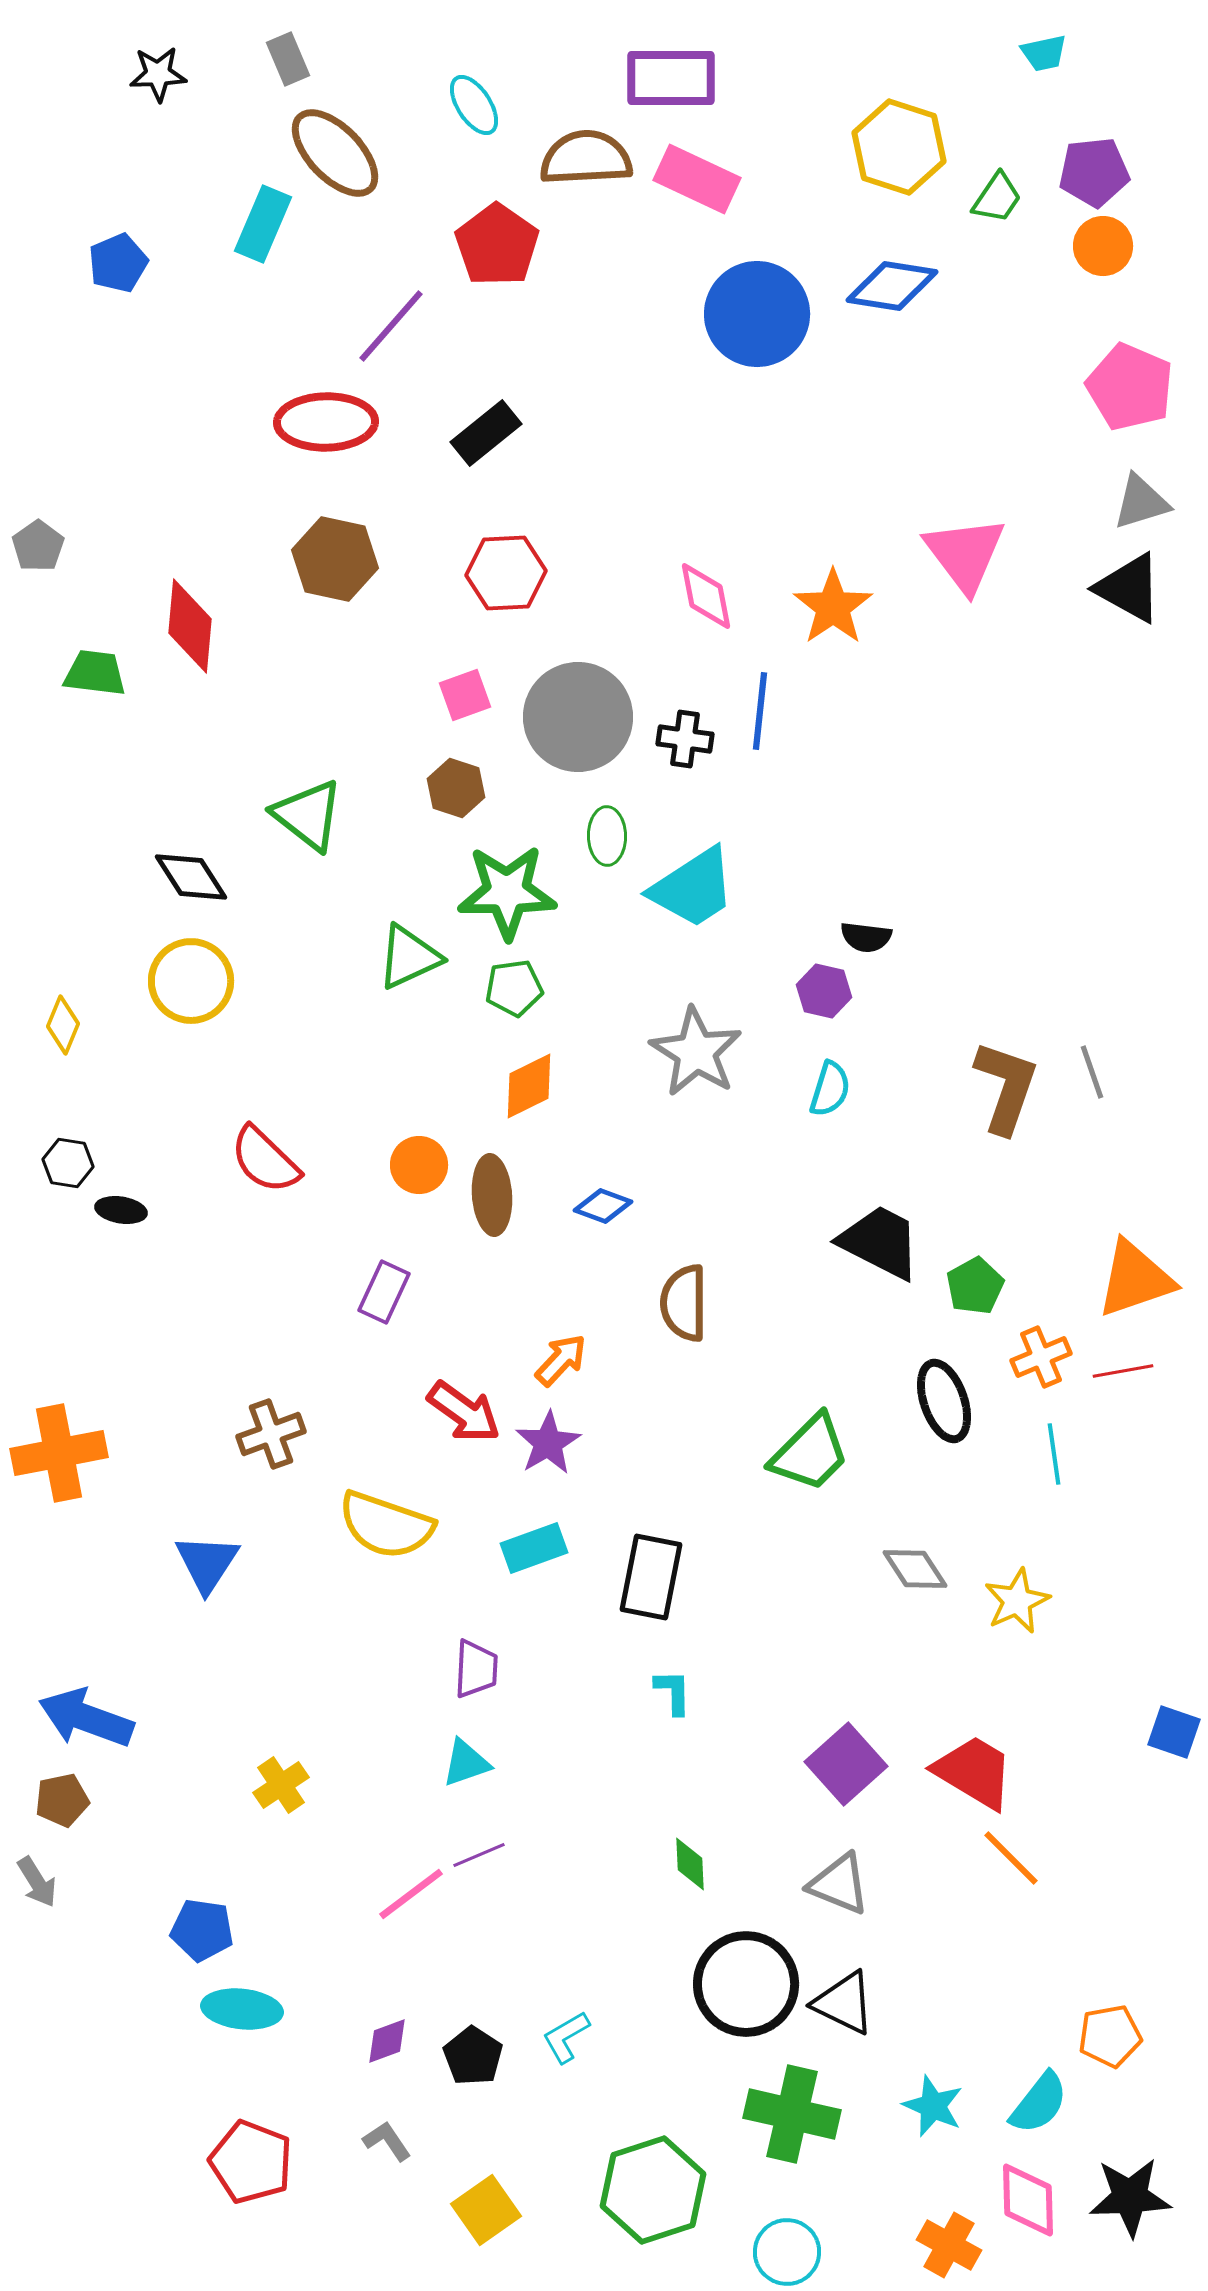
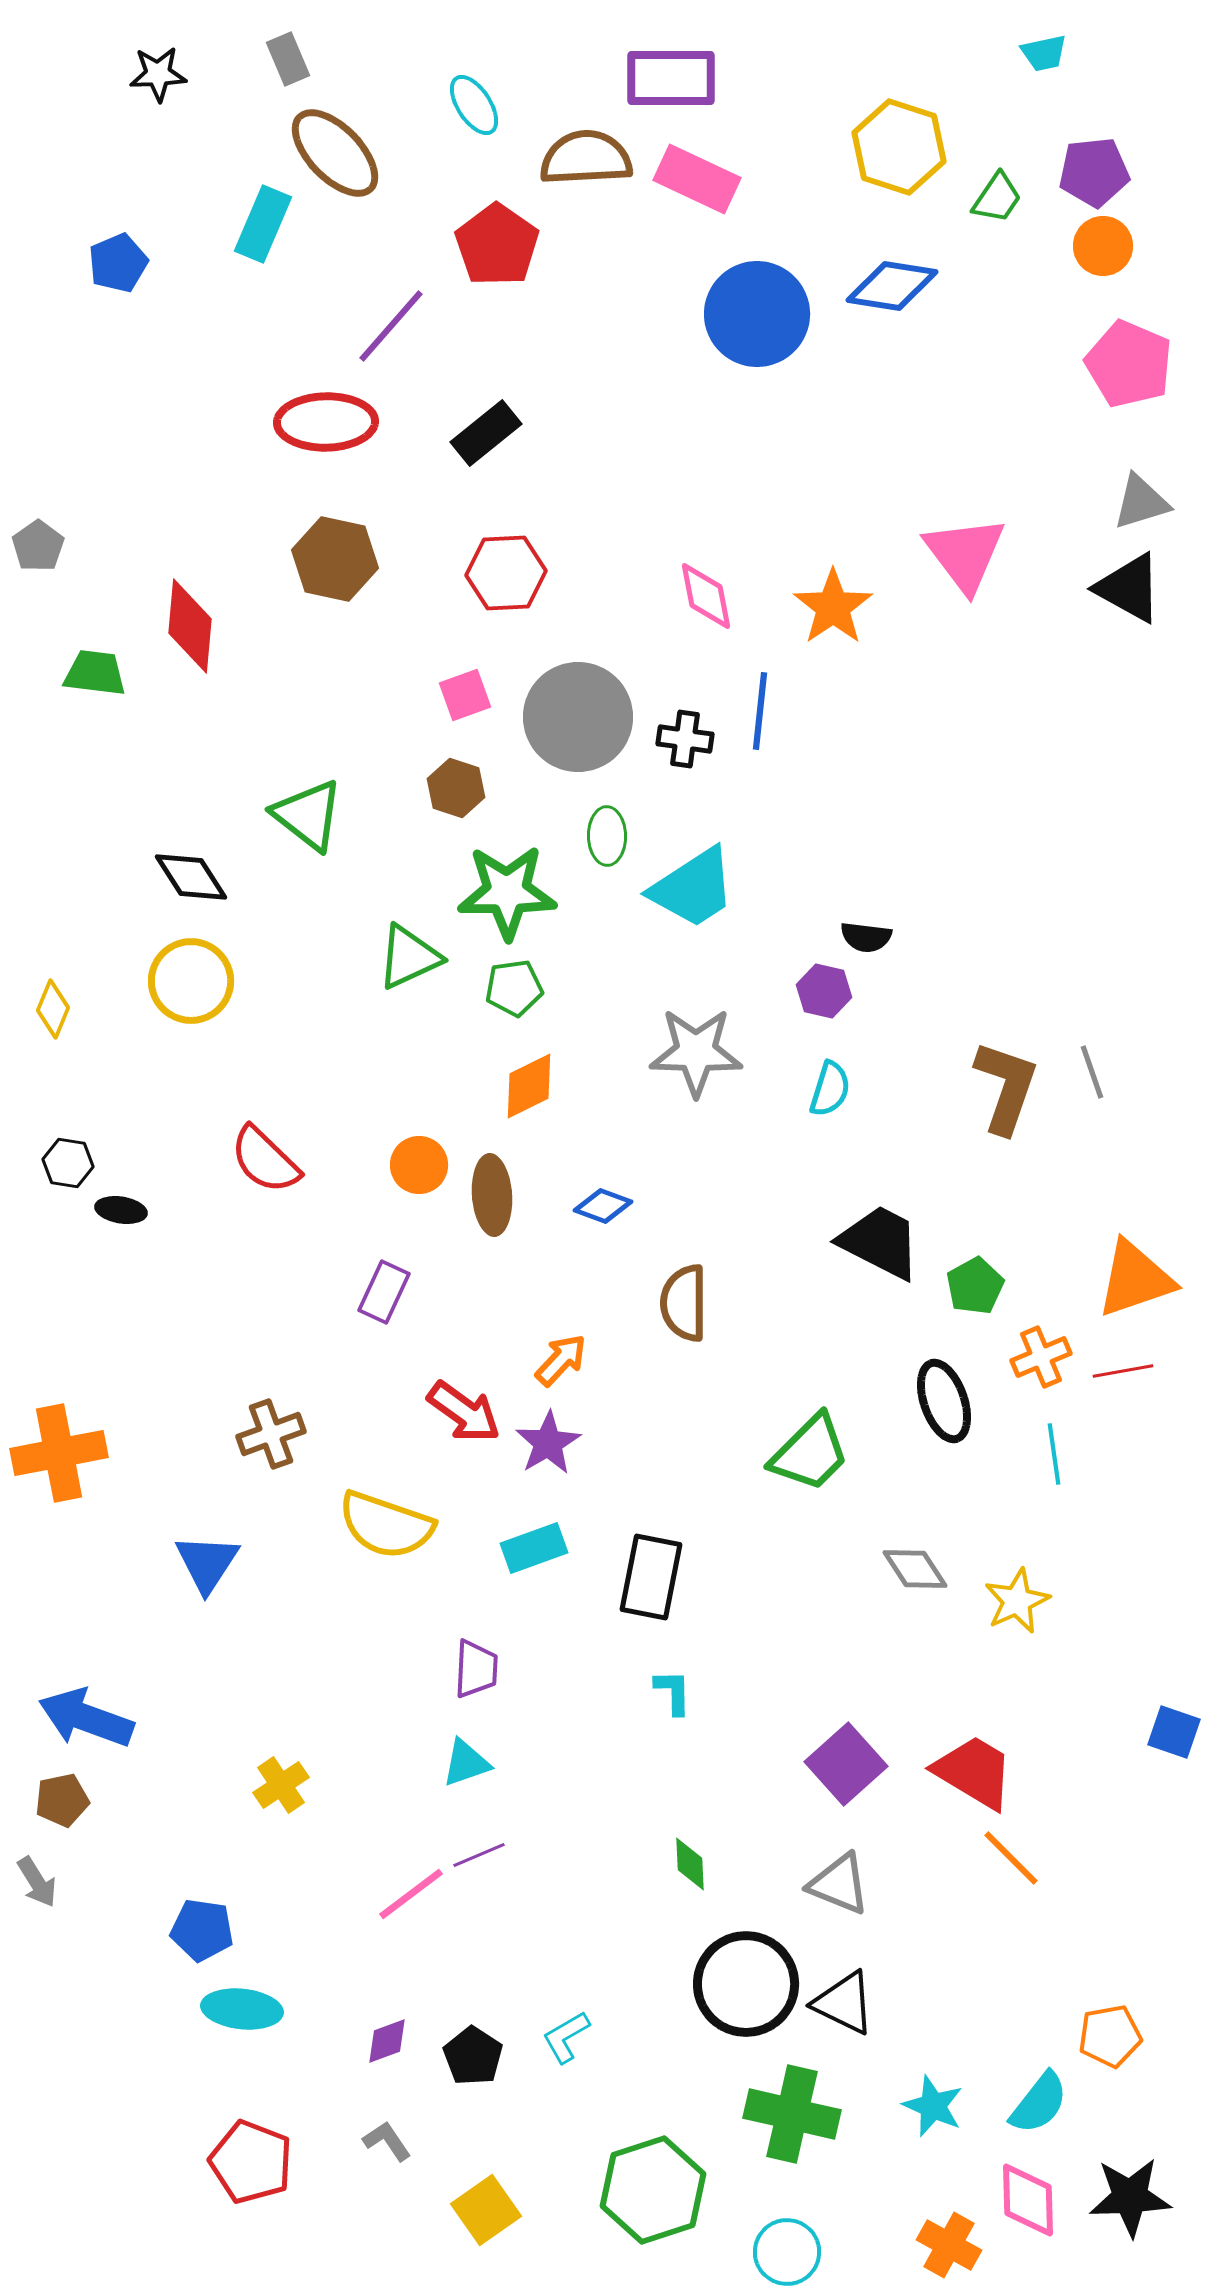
pink pentagon at (1130, 387): moved 1 px left, 23 px up
yellow diamond at (63, 1025): moved 10 px left, 16 px up
gray star at (696, 1052): rotated 30 degrees counterclockwise
